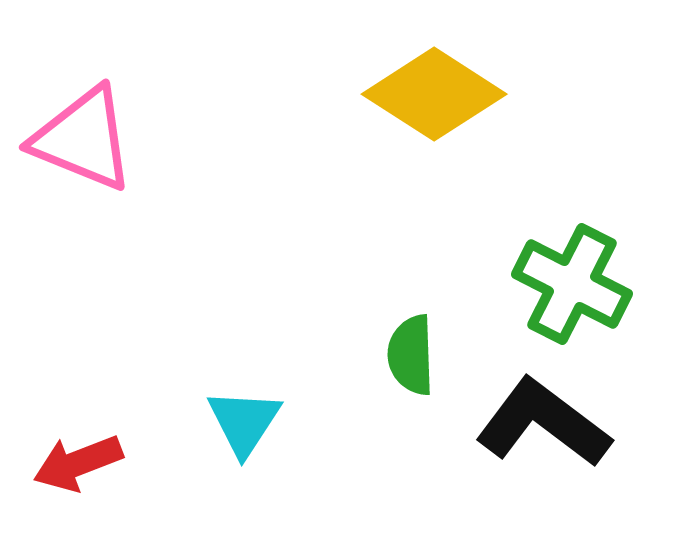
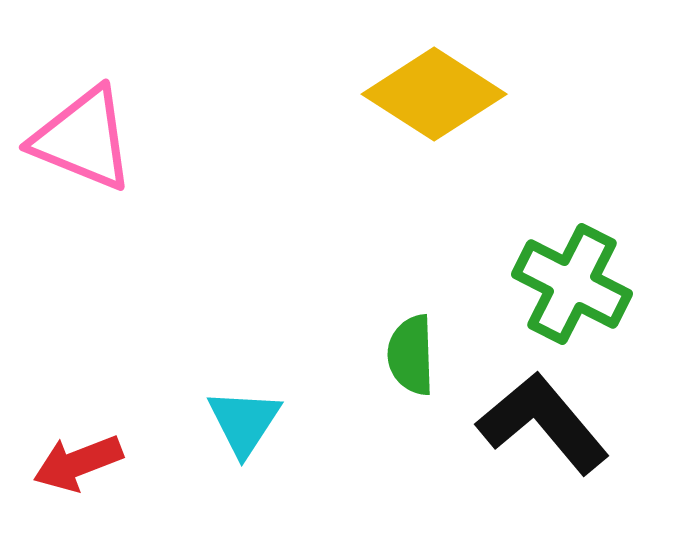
black L-shape: rotated 13 degrees clockwise
